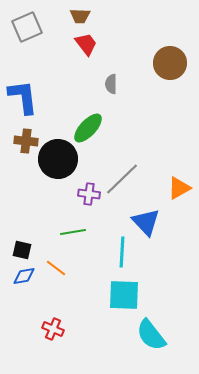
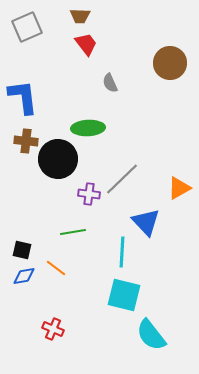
gray semicircle: moved 1 px left, 1 px up; rotated 24 degrees counterclockwise
green ellipse: rotated 44 degrees clockwise
cyan square: rotated 12 degrees clockwise
